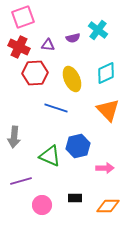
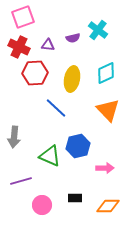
yellow ellipse: rotated 35 degrees clockwise
blue line: rotated 25 degrees clockwise
